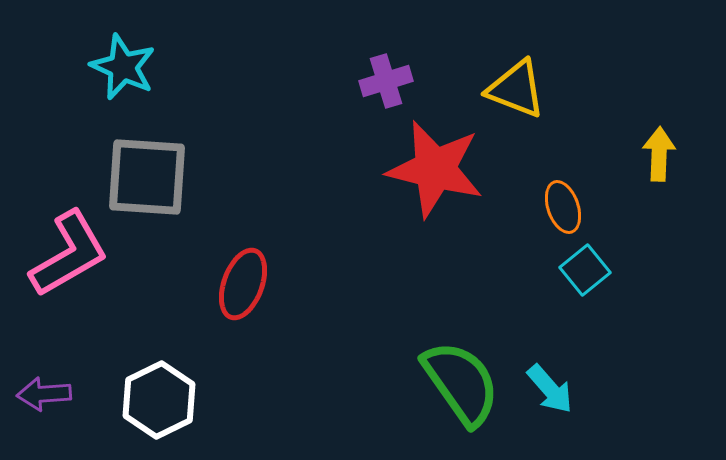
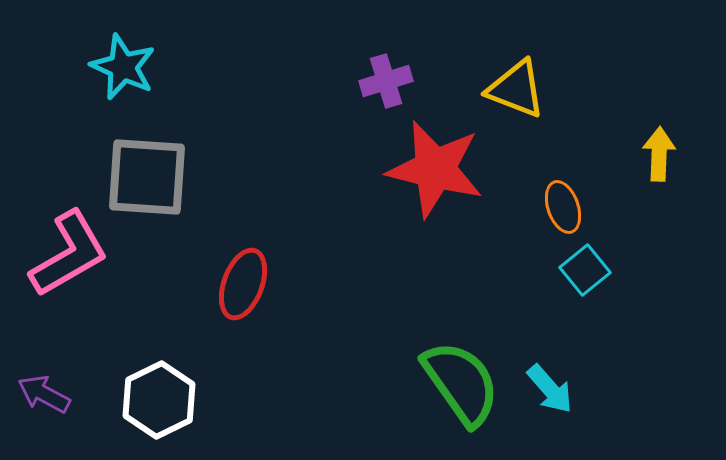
purple arrow: rotated 32 degrees clockwise
